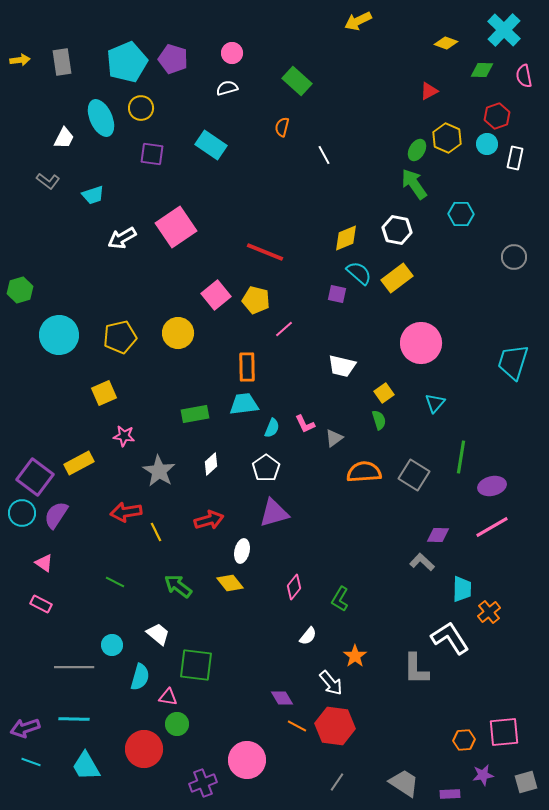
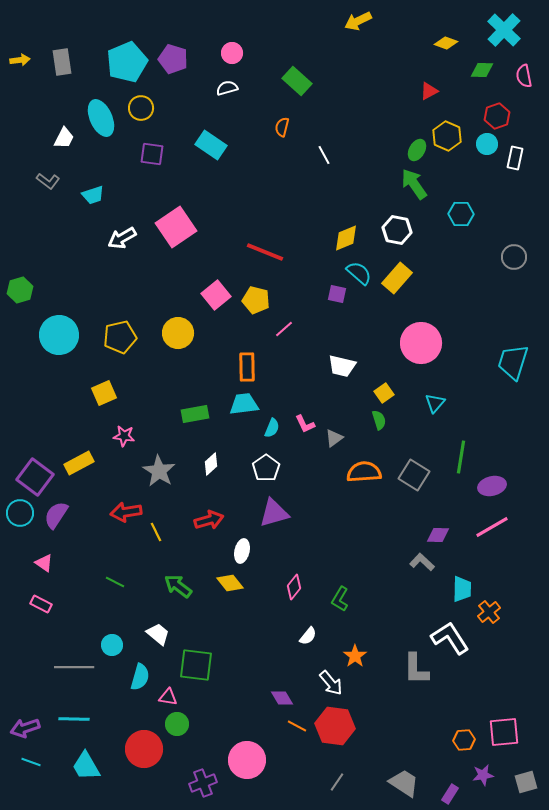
yellow hexagon at (447, 138): moved 2 px up
yellow rectangle at (397, 278): rotated 12 degrees counterclockwise
cyan circle at (22, 513): moved 2 px left
purple rectangle at (450, 794): rotated 54 degrees counterclockwise
